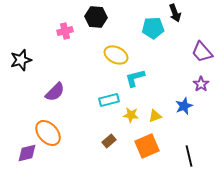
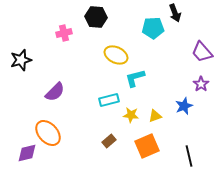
pink cross: moved 1 px left, 2 px down
